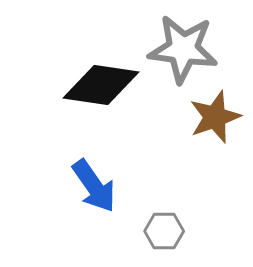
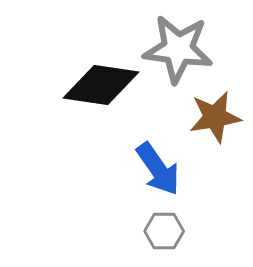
gray star: moved 5 px left
brown star: rotated 10 degrees clockwise
blue arrow: moved 64 px right, 17 px up
